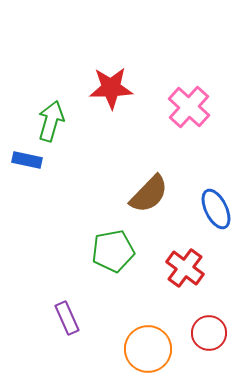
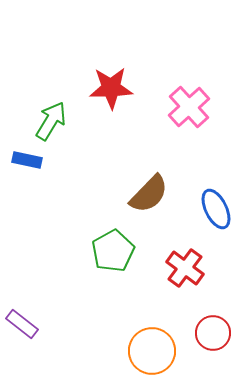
pink cross: rotated 6 degrees clockwise
green arrow: rotated 15 degrees clockwise
green pentagon: rotated 18 degrees counterclockwise
purple rectangle: moved 45 px left, 6 px down; rotated 28 degrees counterclockwise
red circle: moved 4 px right
orange circle: moved 4 px right, 2 px down
